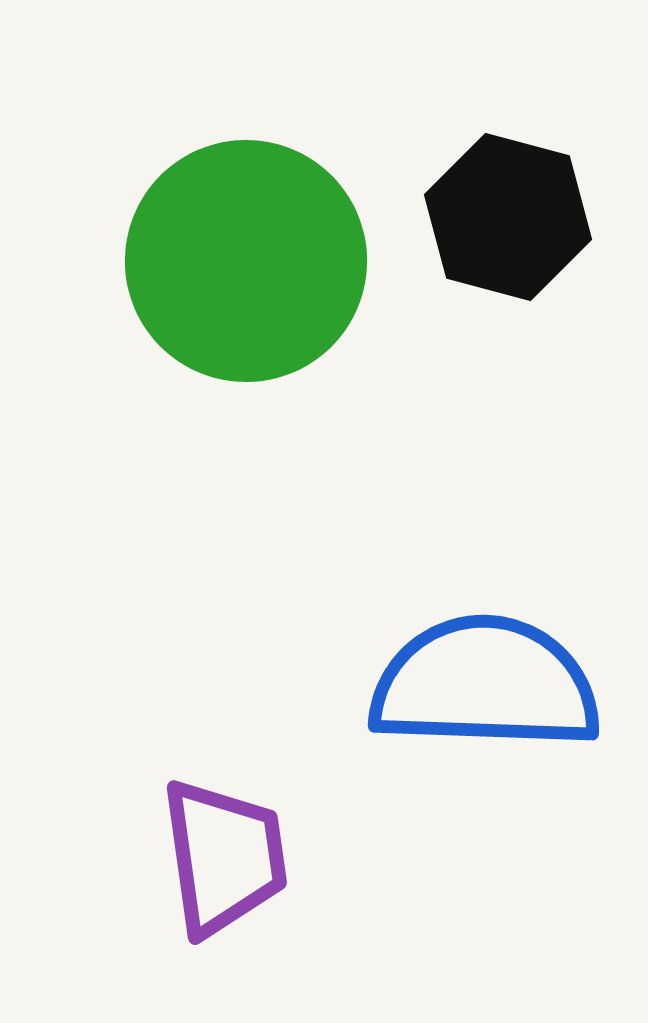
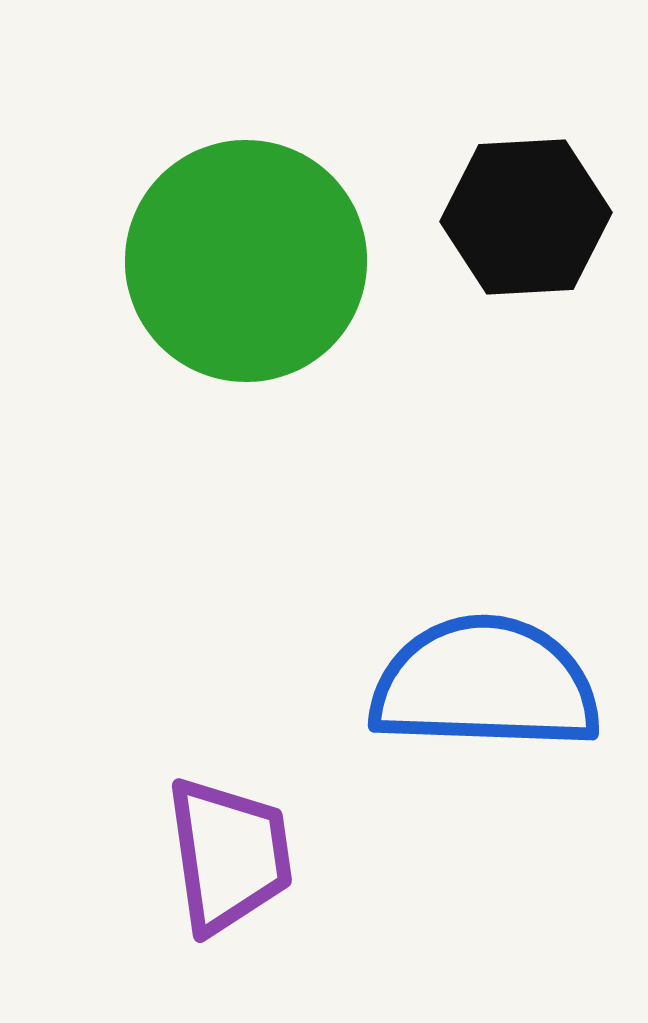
black hexagon: moved 18 px right; rotated 18 degrees counterclockwise
purple trapezoid: moved 5 px right, 2 px up
